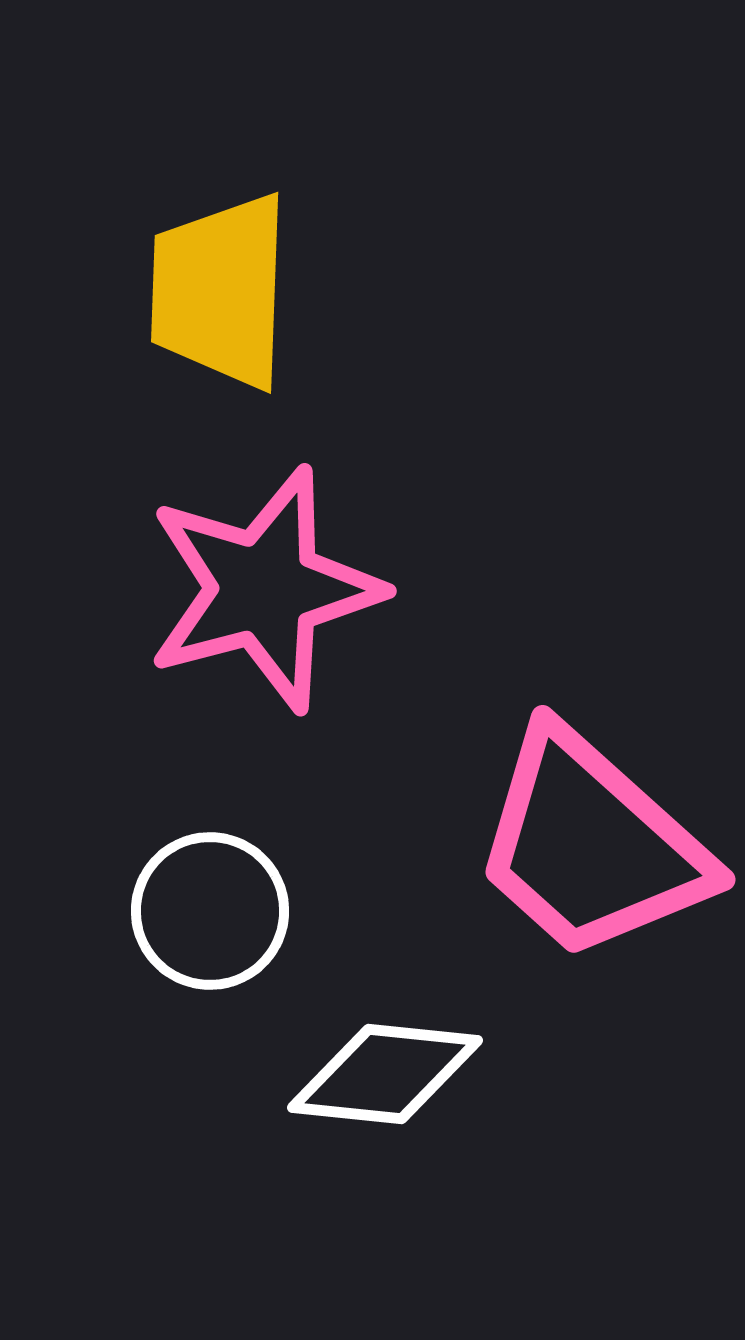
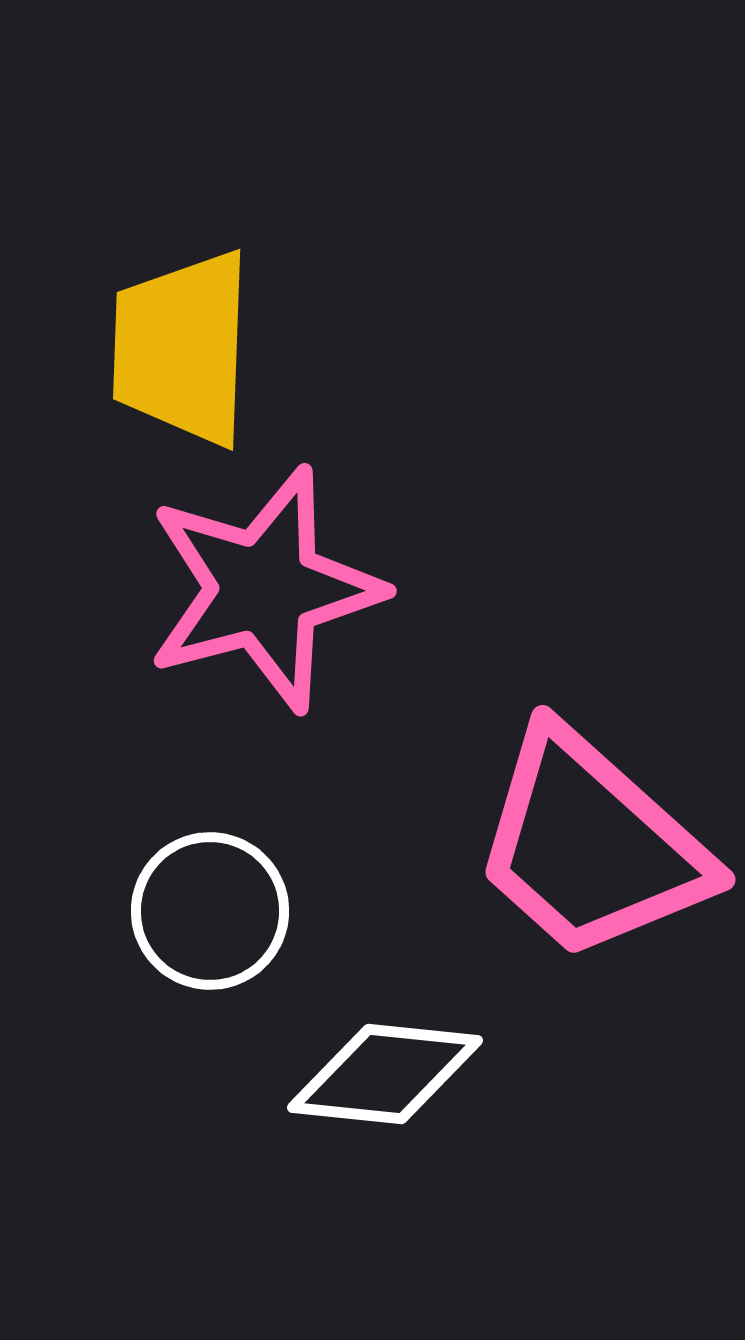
yellow trapezoid: moved 38 px left, 57 px down
